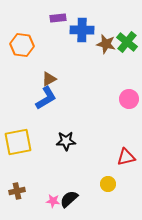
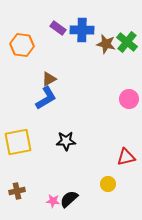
purple rectangle: moved 10 px down; rotated 42 degrees clockwise
